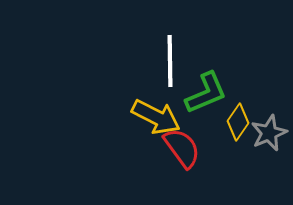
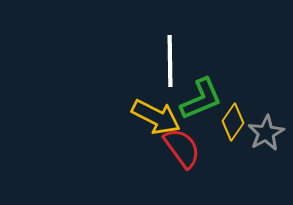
green L-shape: moved 5 px left, 6 px down
yellow diamond: moved 5 px left
gray star: moved 3 px left; rotated 6 degrees counterclockwise
